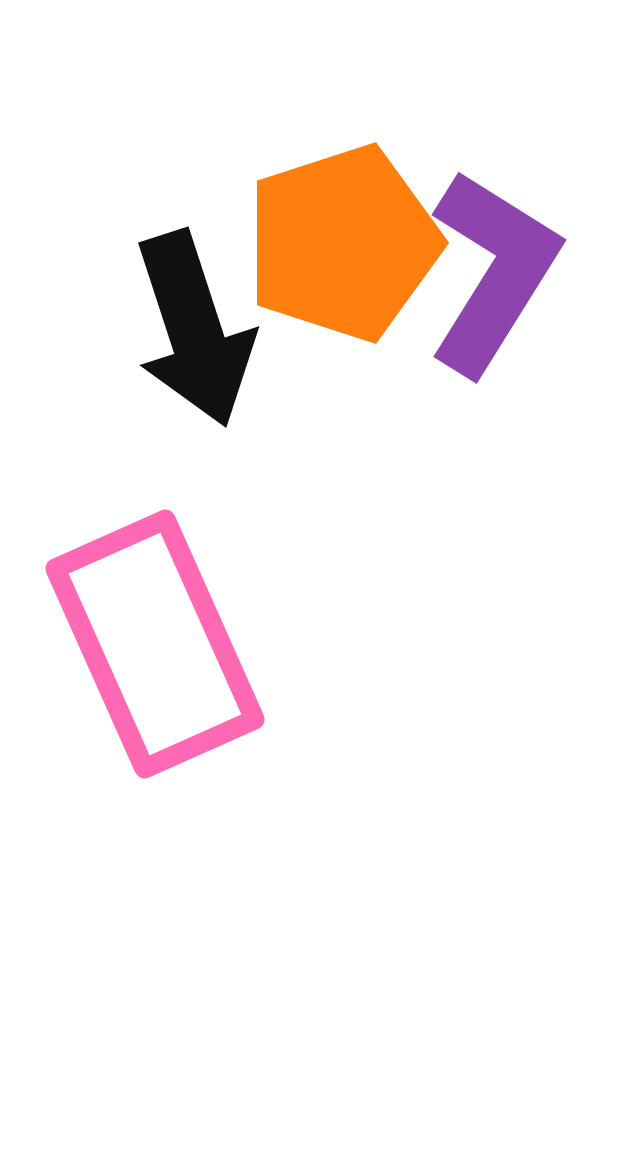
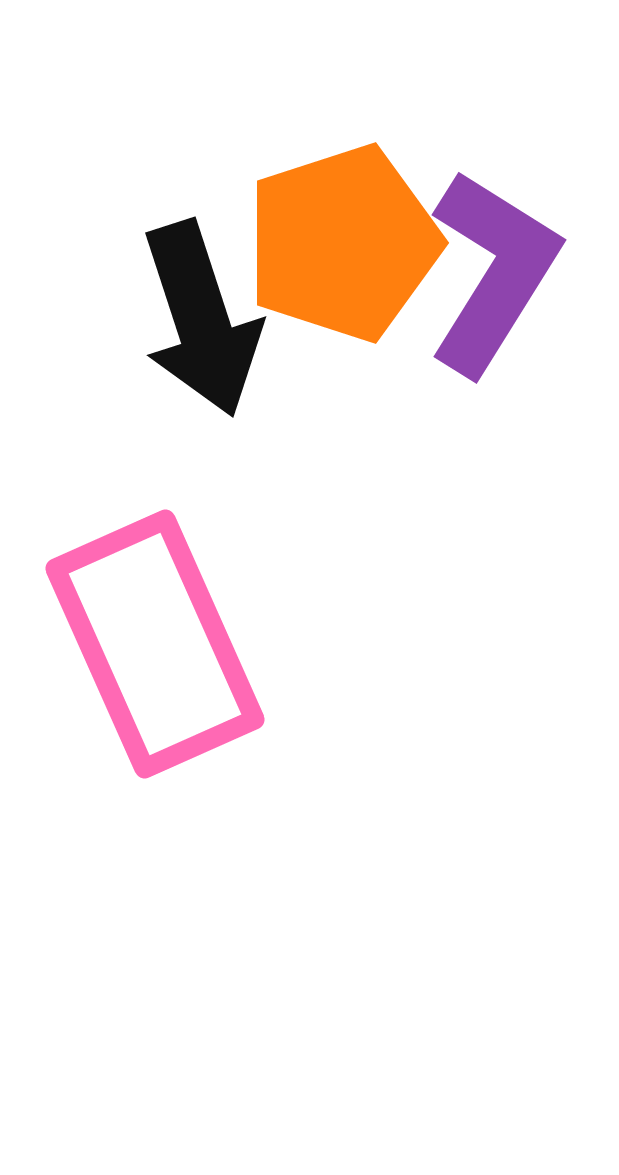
black arrow: moved 7 px right, 10 px up
